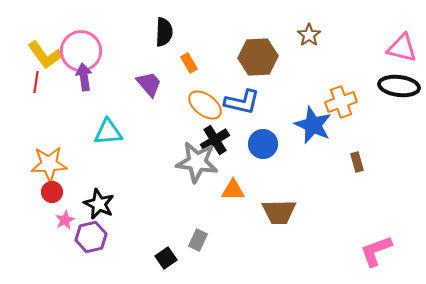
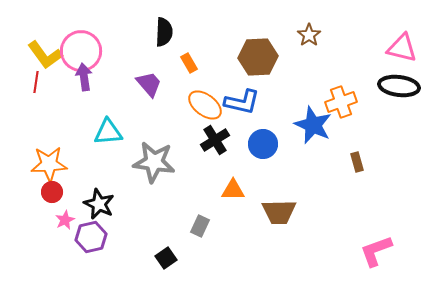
gray star: moved 43 px left
gray rectangle: moved 2 px right, 14 px up
